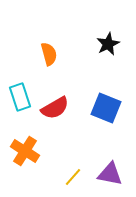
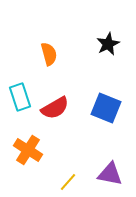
orange cross: moved 3 px right, 1 px up
yellow line: moved 5 px left, 5 px down
